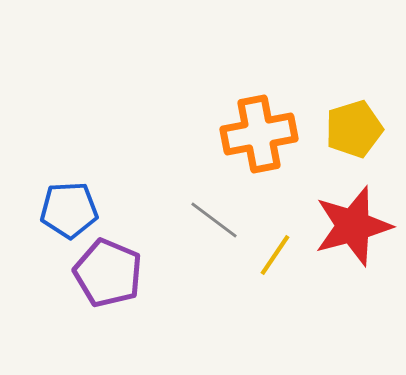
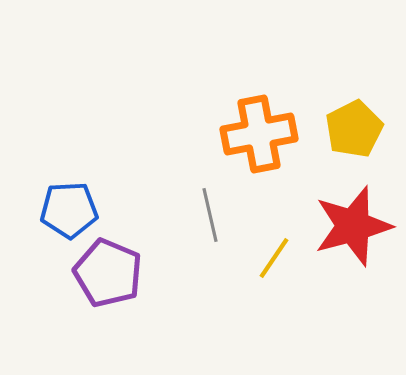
yellow pentagon: rotated 10 degrees counterclockwise
gray line: moved 4 px left, 5 px up; rotated 40 degrees clockwise
yellow line: moved 1 px left, 3 px down
